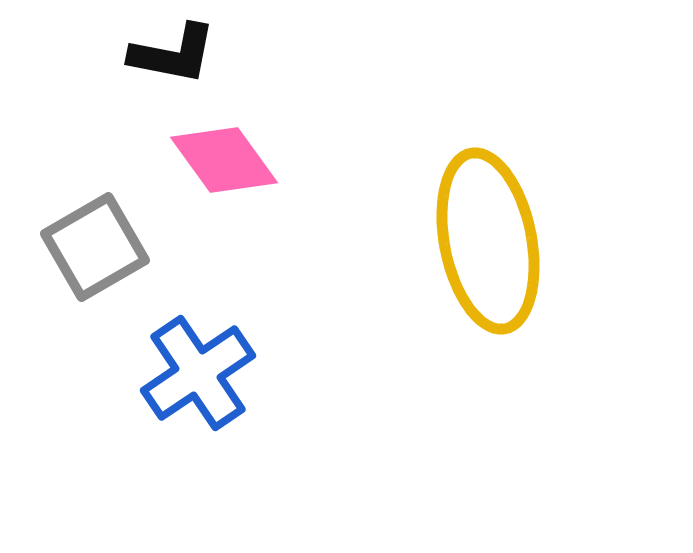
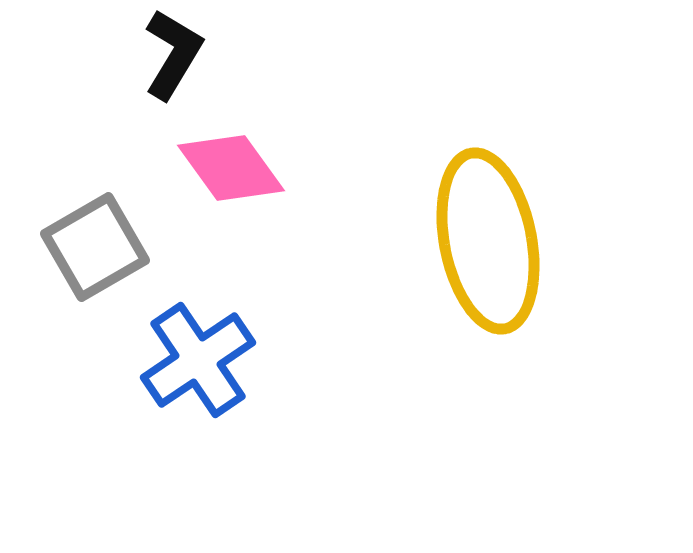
black L-shape: rotated 70 degrees counterclockwise
pink diamond: moved 7 px right, 8 px down
blue cross: moved 13 px up
